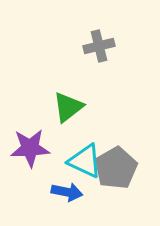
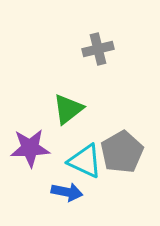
gray cross: moved 1 px left, 3 px down
green triangle: moved 2 px down
gray pentagon: moved 6 px right, 16 px up
